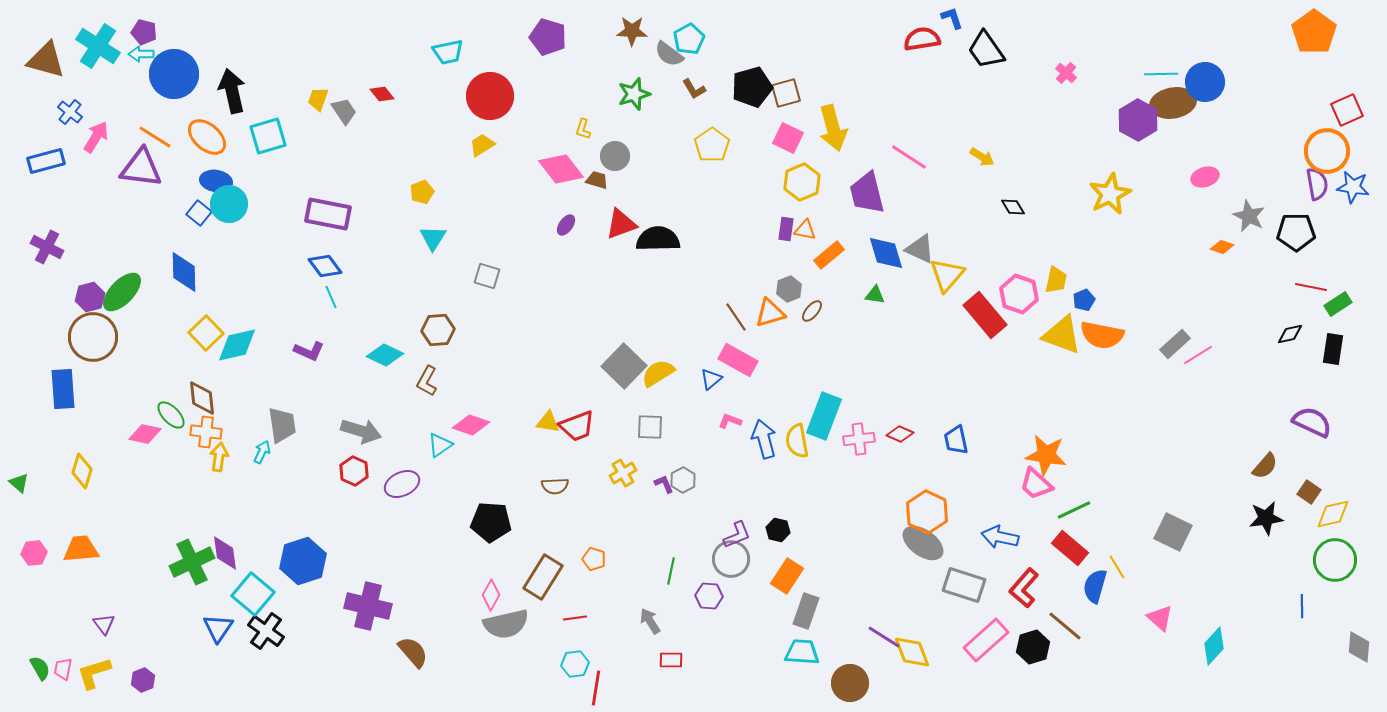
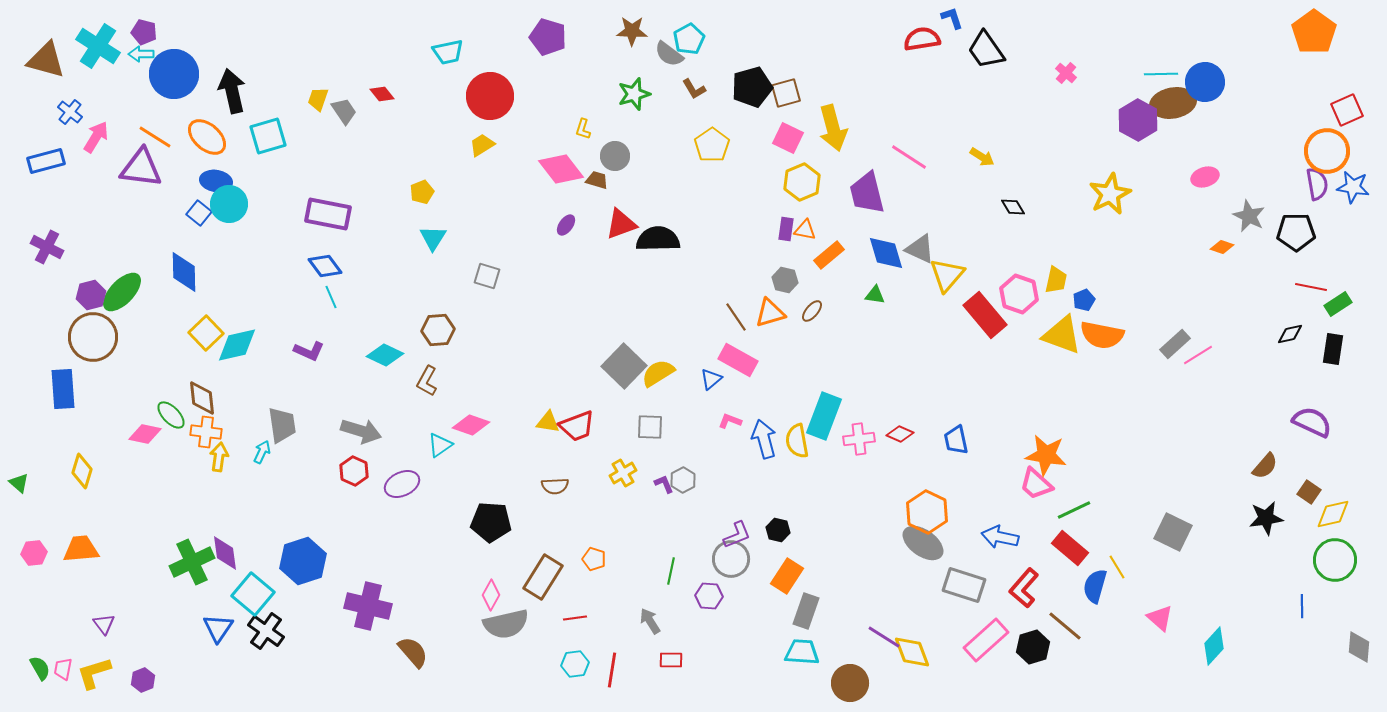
gray hexagon at (789, 289): moved 4 px left, 9 px up; rotated 25 degrees counterclockwise
purple hexagon at (90, 297): moved 1 px right, 2 px up
red line at (596, 688): moved 16 px right, 18 px up
